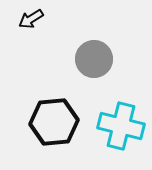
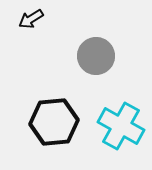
gray circle: moved 2 px right, 3 px up
cyan cross: rotated 15 degrees clockwise
